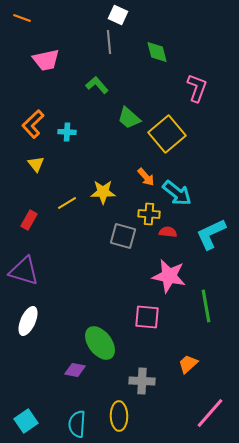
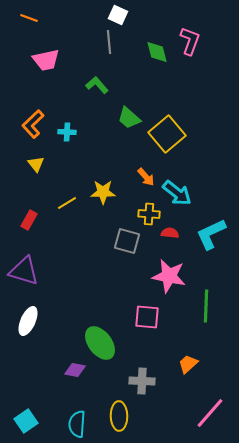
orange line: moved 7 px right
pink L-shape: moved 7 px left, 47 px up
red semicircle: moved 2 px right, 1 px down
gray square: moved 4 px right, 5 px down
green line: rotated 12 degrees clockwise
